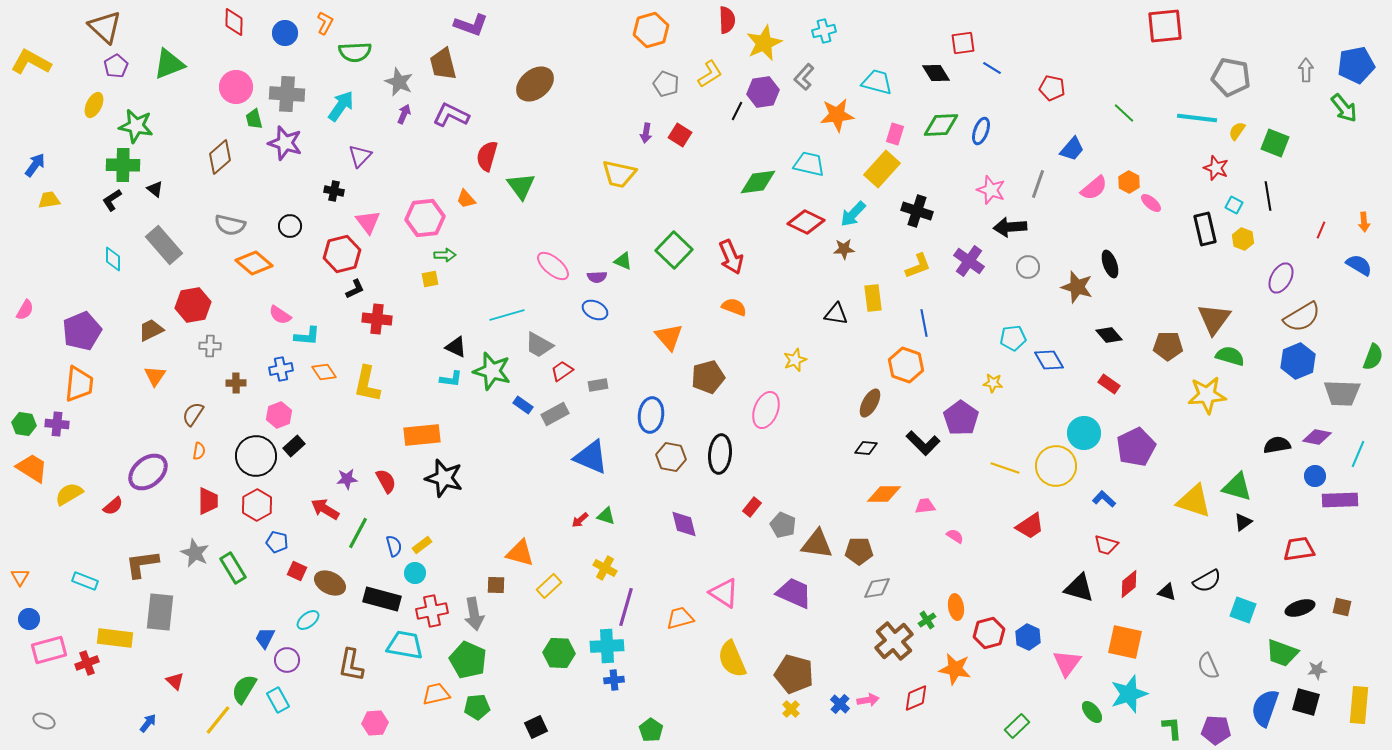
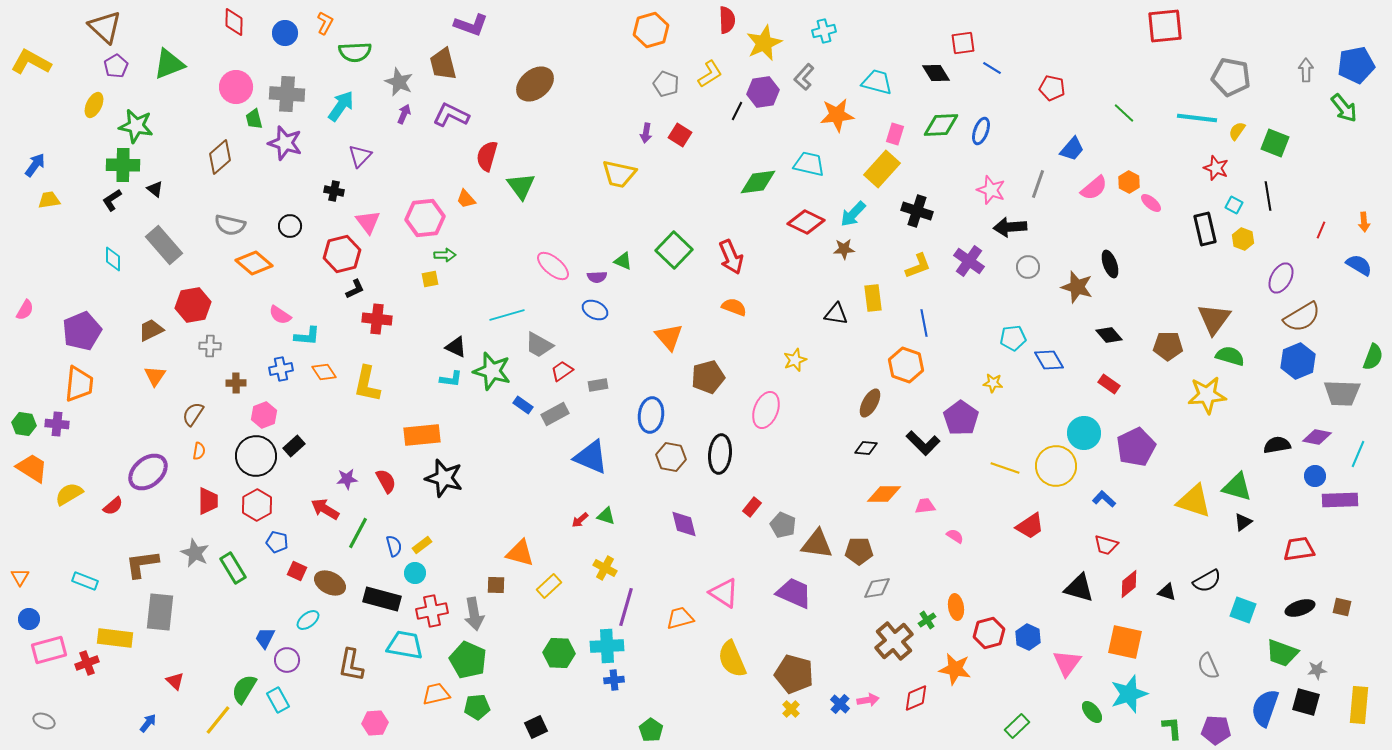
pink hexagon at (279, 415): moved 15 px left
